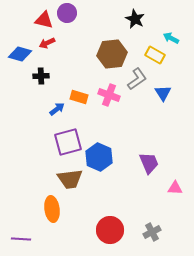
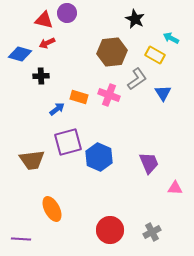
brown hexagon: moved 2 px up
brown trapezoid: moved 38 px left, 19 px up
orange ellipse: rotated 20 degrees counterclockwise
